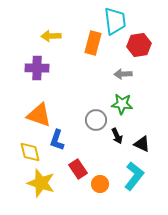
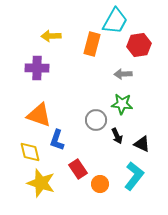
cyan trapezoid: rotated 36 degrees clockwise
orange rectangle: moved 1 px left, 1 px down
